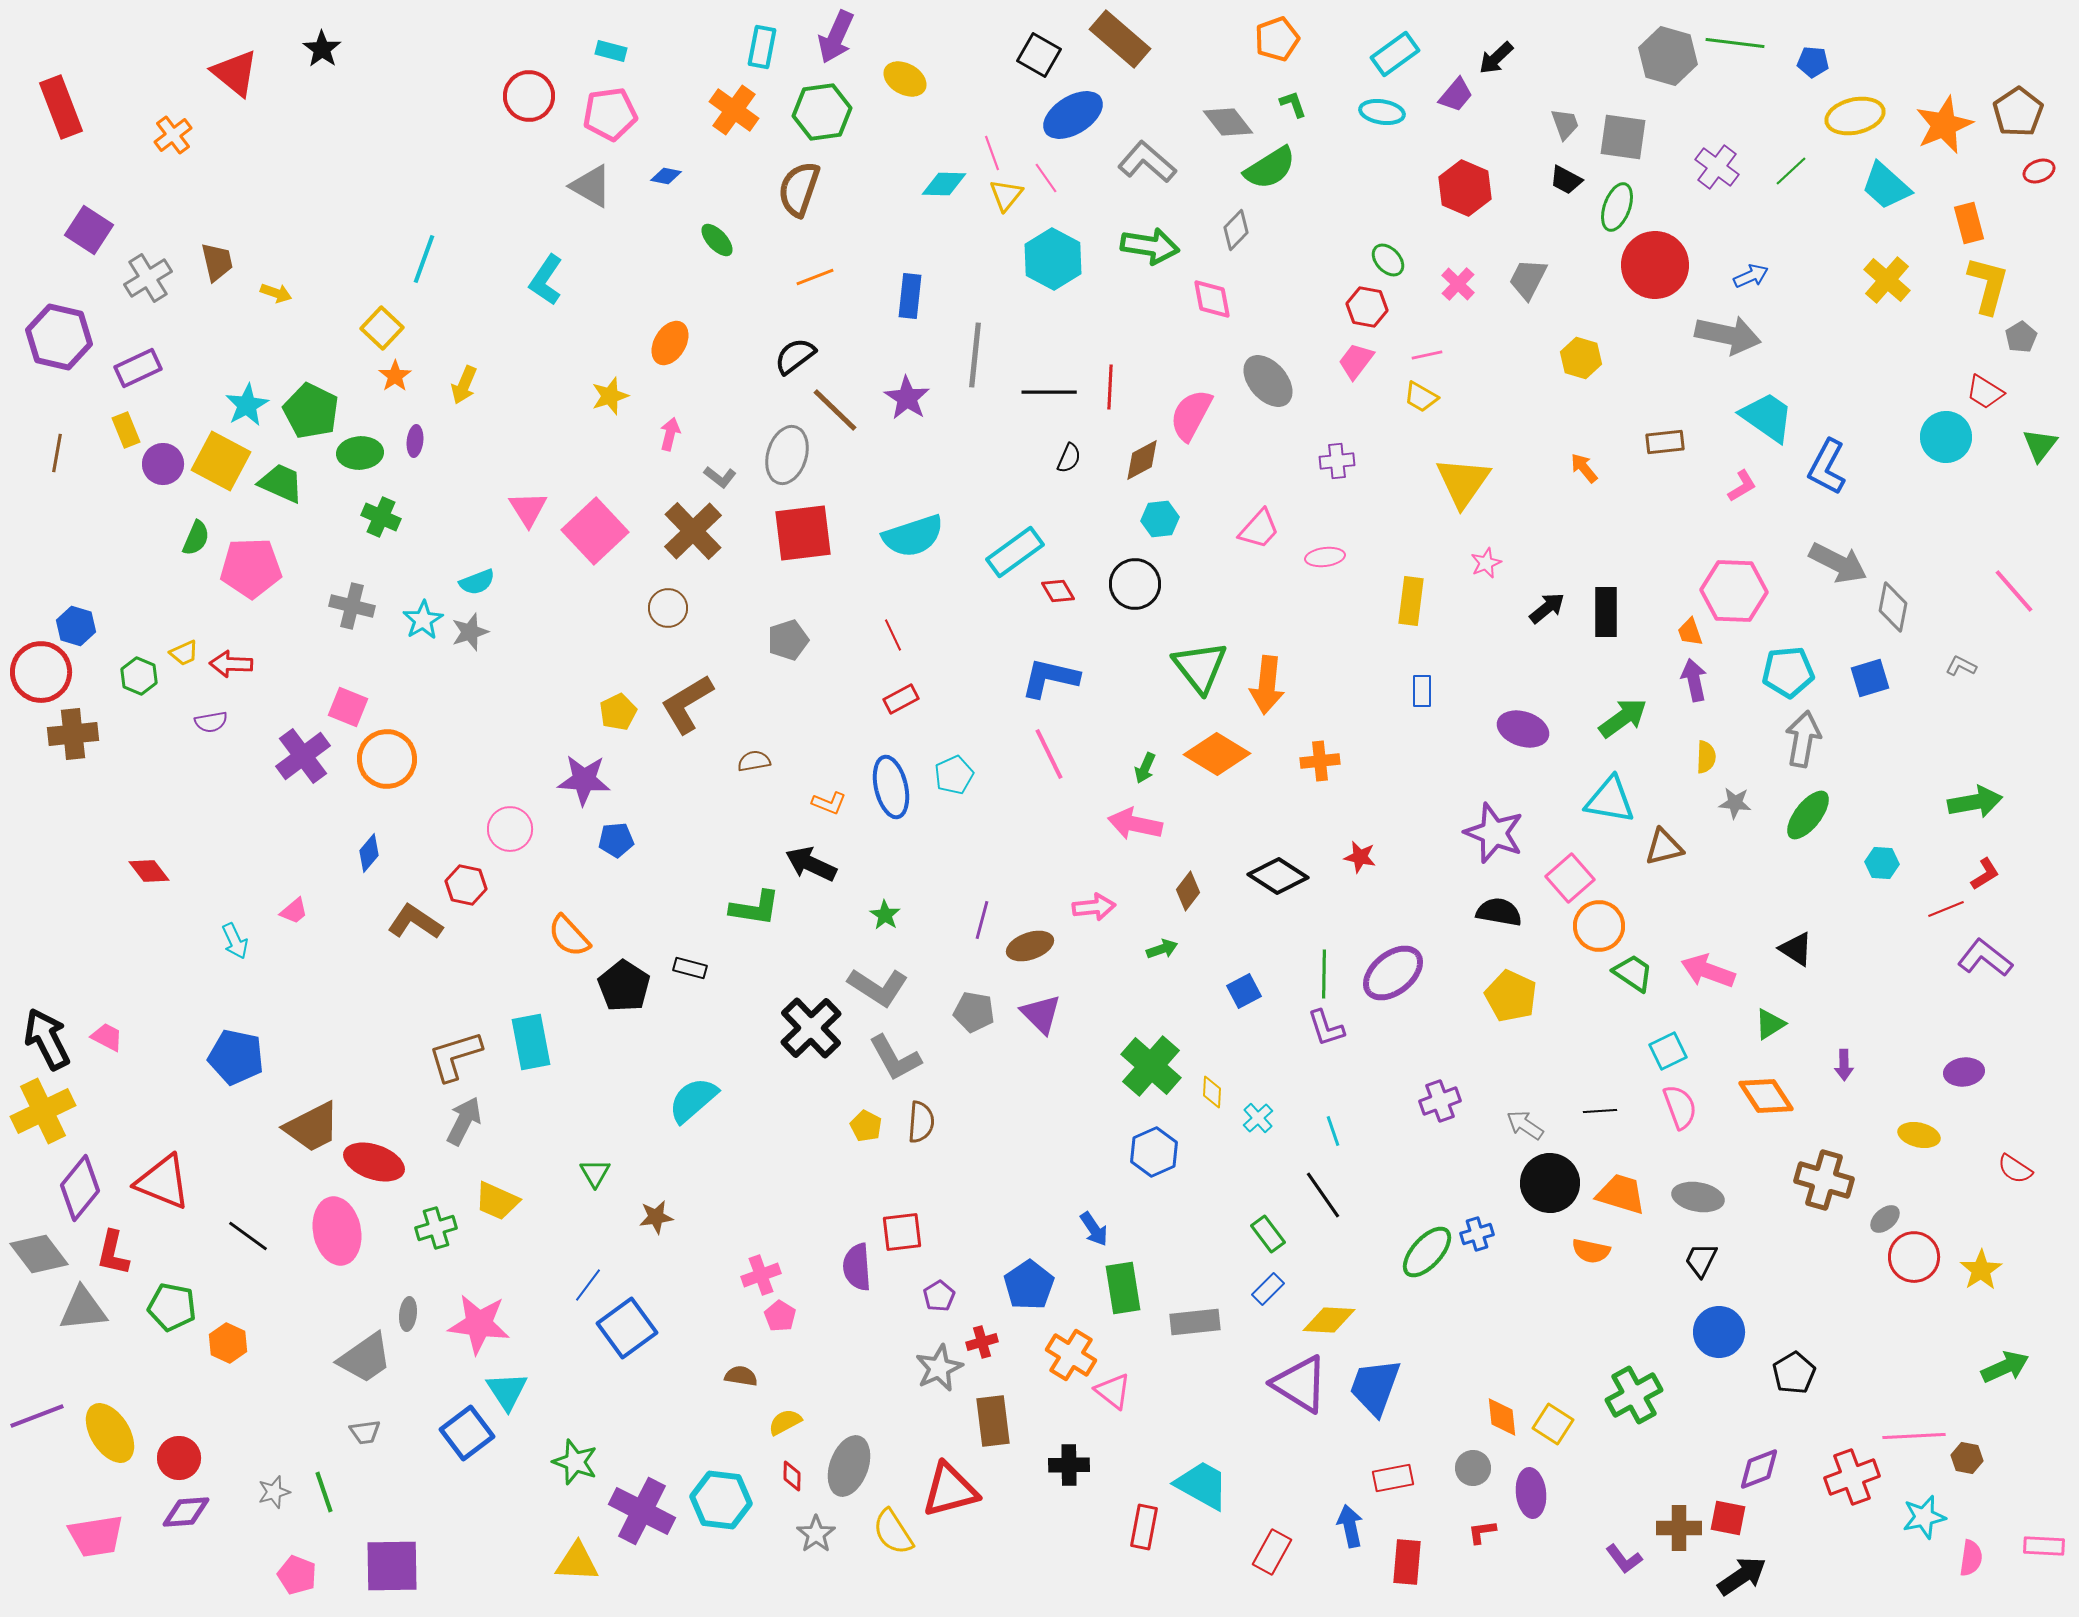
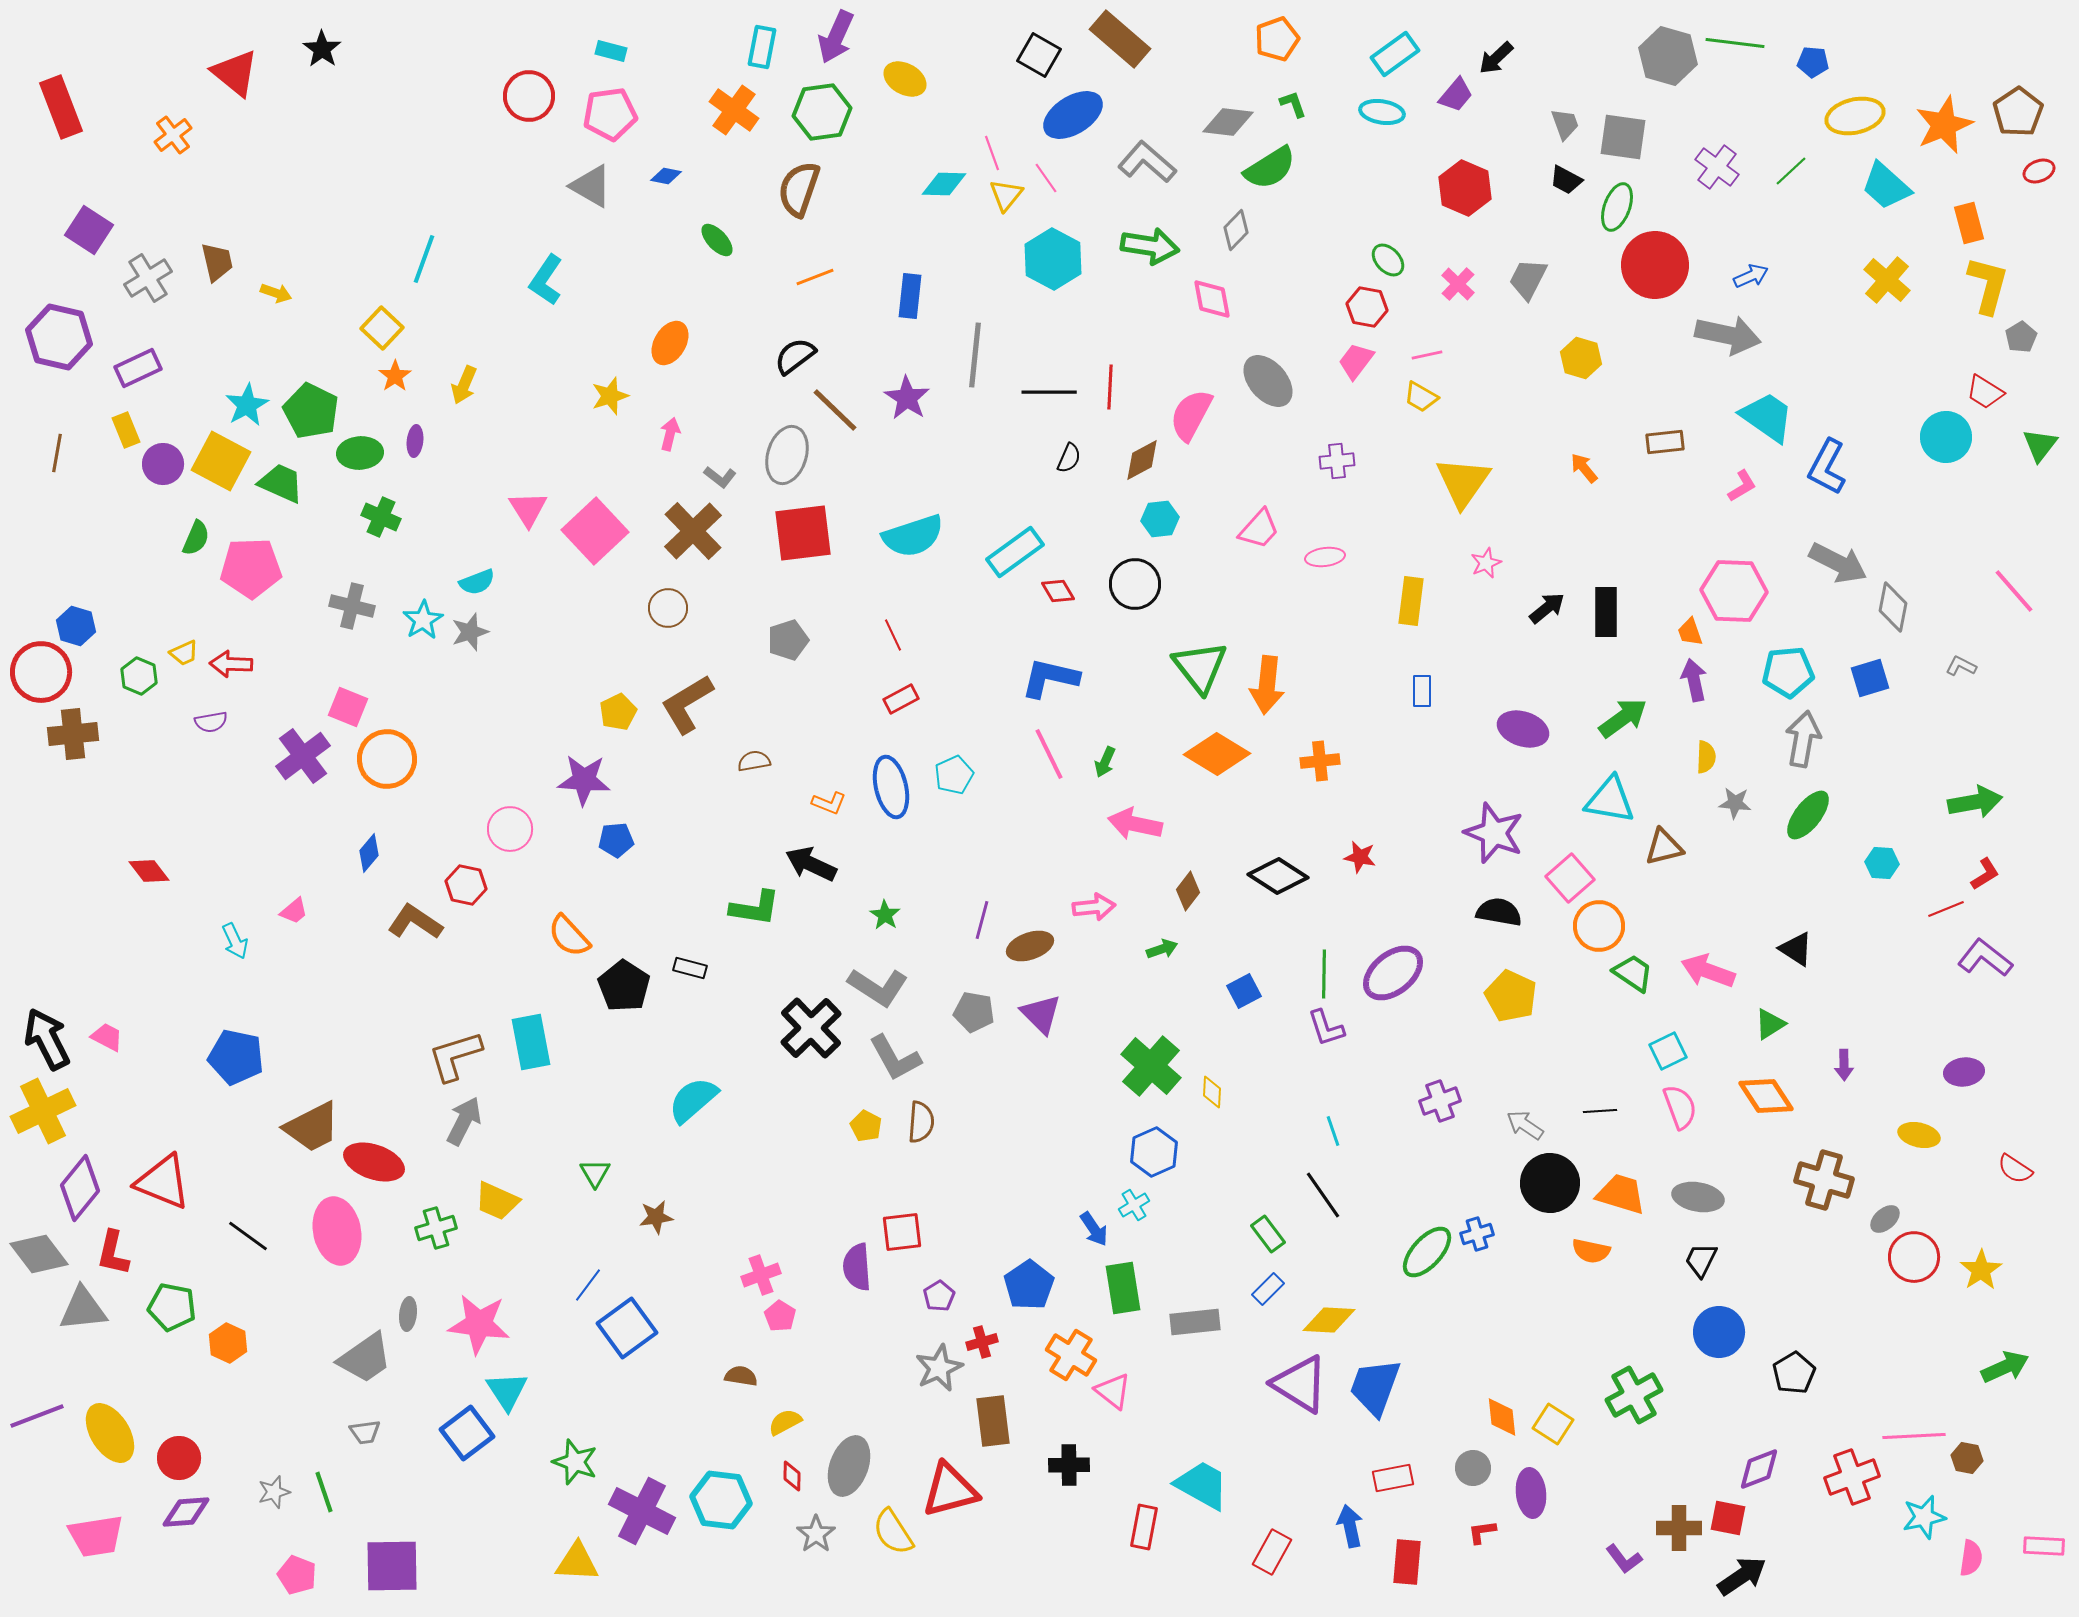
gray diamond at (1228, 122): rotated 45 degrees counterclockwise
green arrow at (1145, 768): moved 40 px left, 6 px up
cyan cross at (1258, 1118): moved 124 px left, 87 px down; rotated 12 degrees clockwise
